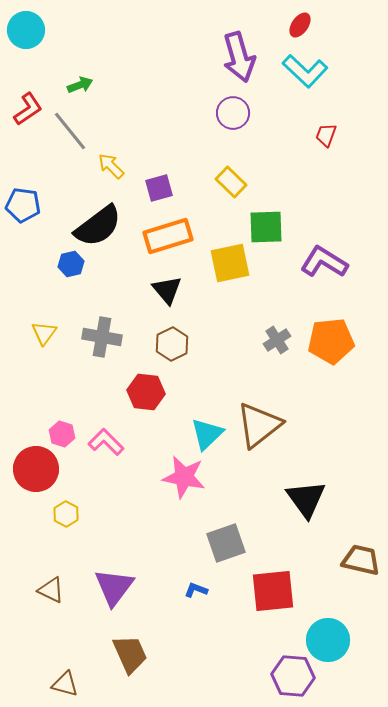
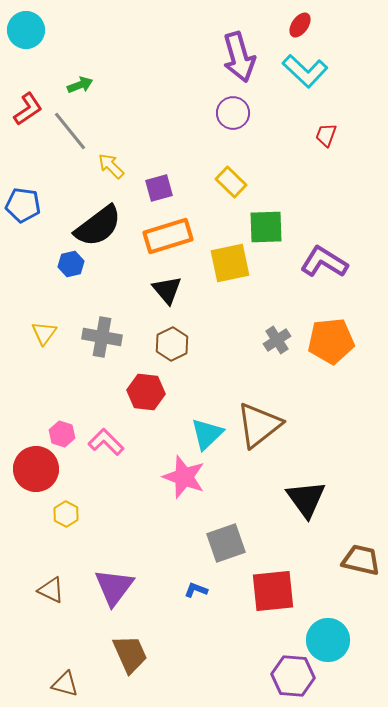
pink star at (184, 477): rotated 9 degrees clockwise
